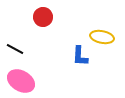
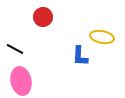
pink ellipse: rotated 48 degrees clockwise
